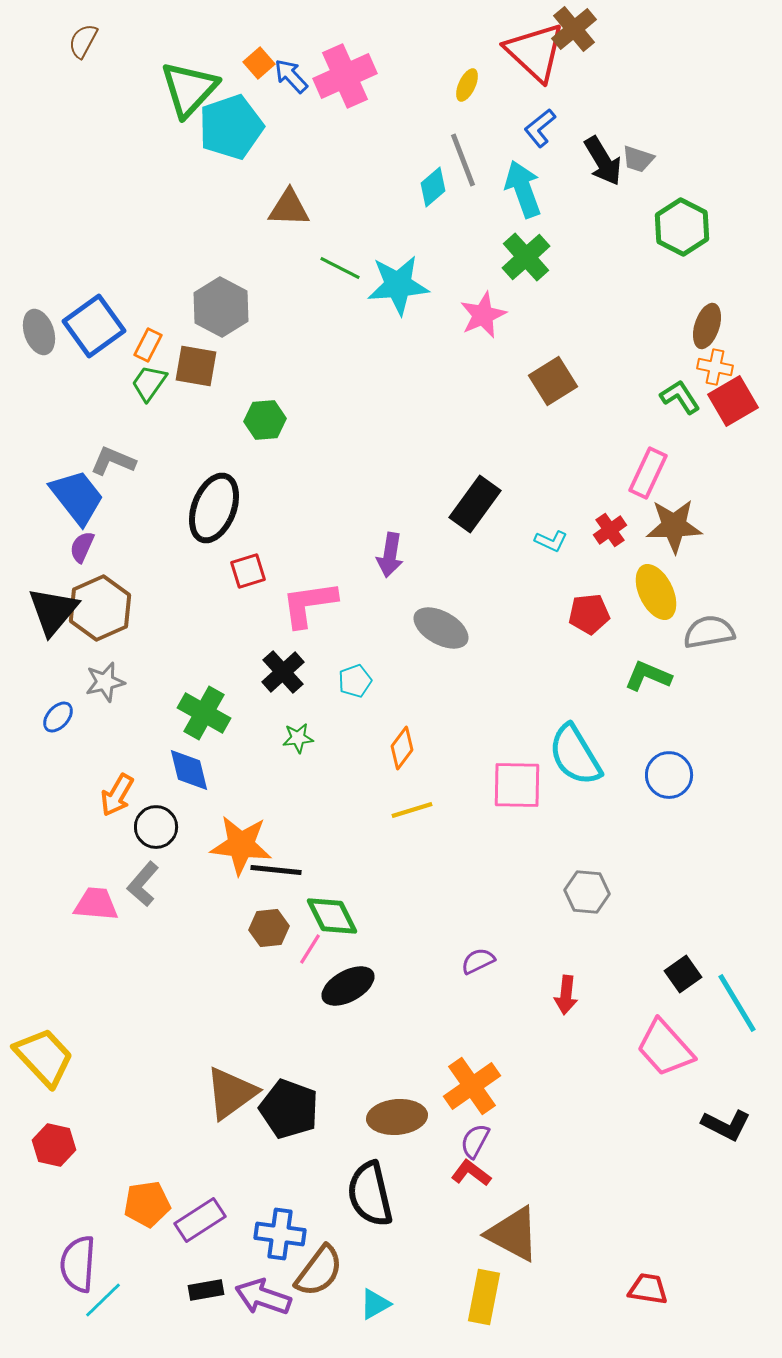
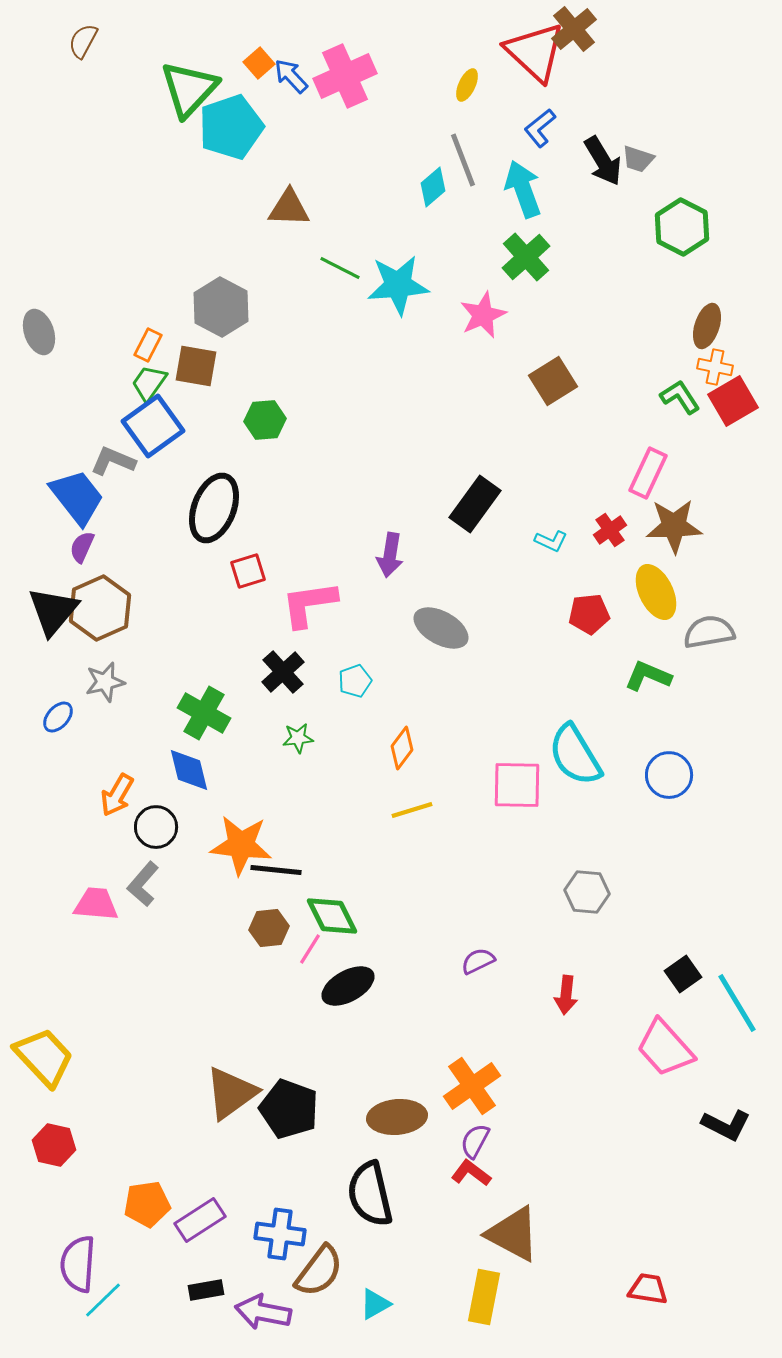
blue square at (94, 326): moved 59 px right, 100 px down
purple arrow at (263, 1297): moved 15 px down; rotated 8 degrees counterclockwise
